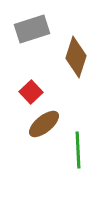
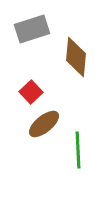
brown diamond: rotated 12 degrees counterclockwise
